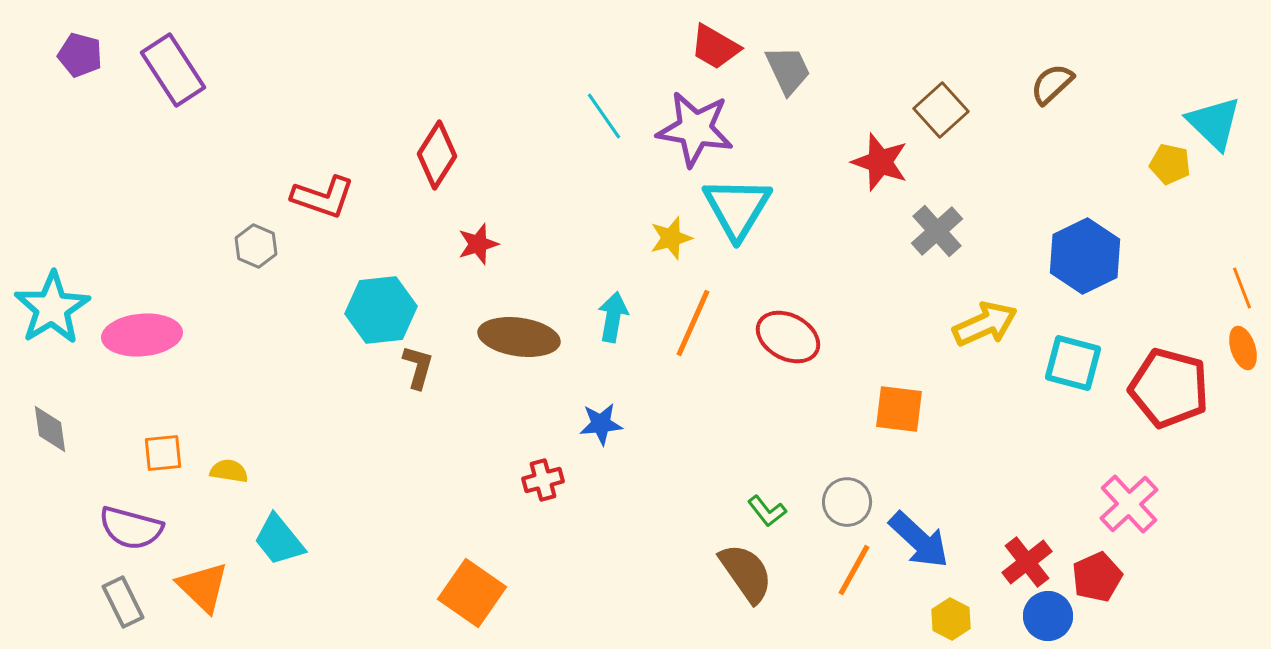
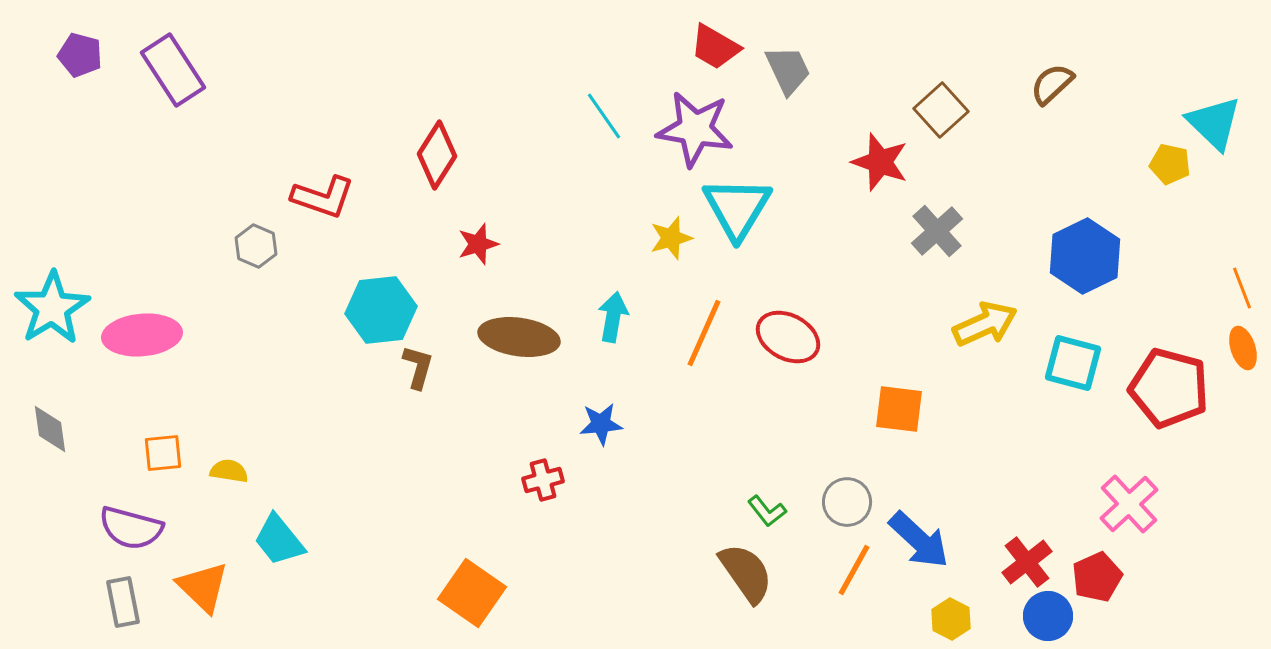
orange line at (693, 323): moved 11 px right, 10 px down
gray rectangle at (123, 602): rotated 15 degrees clockwise
